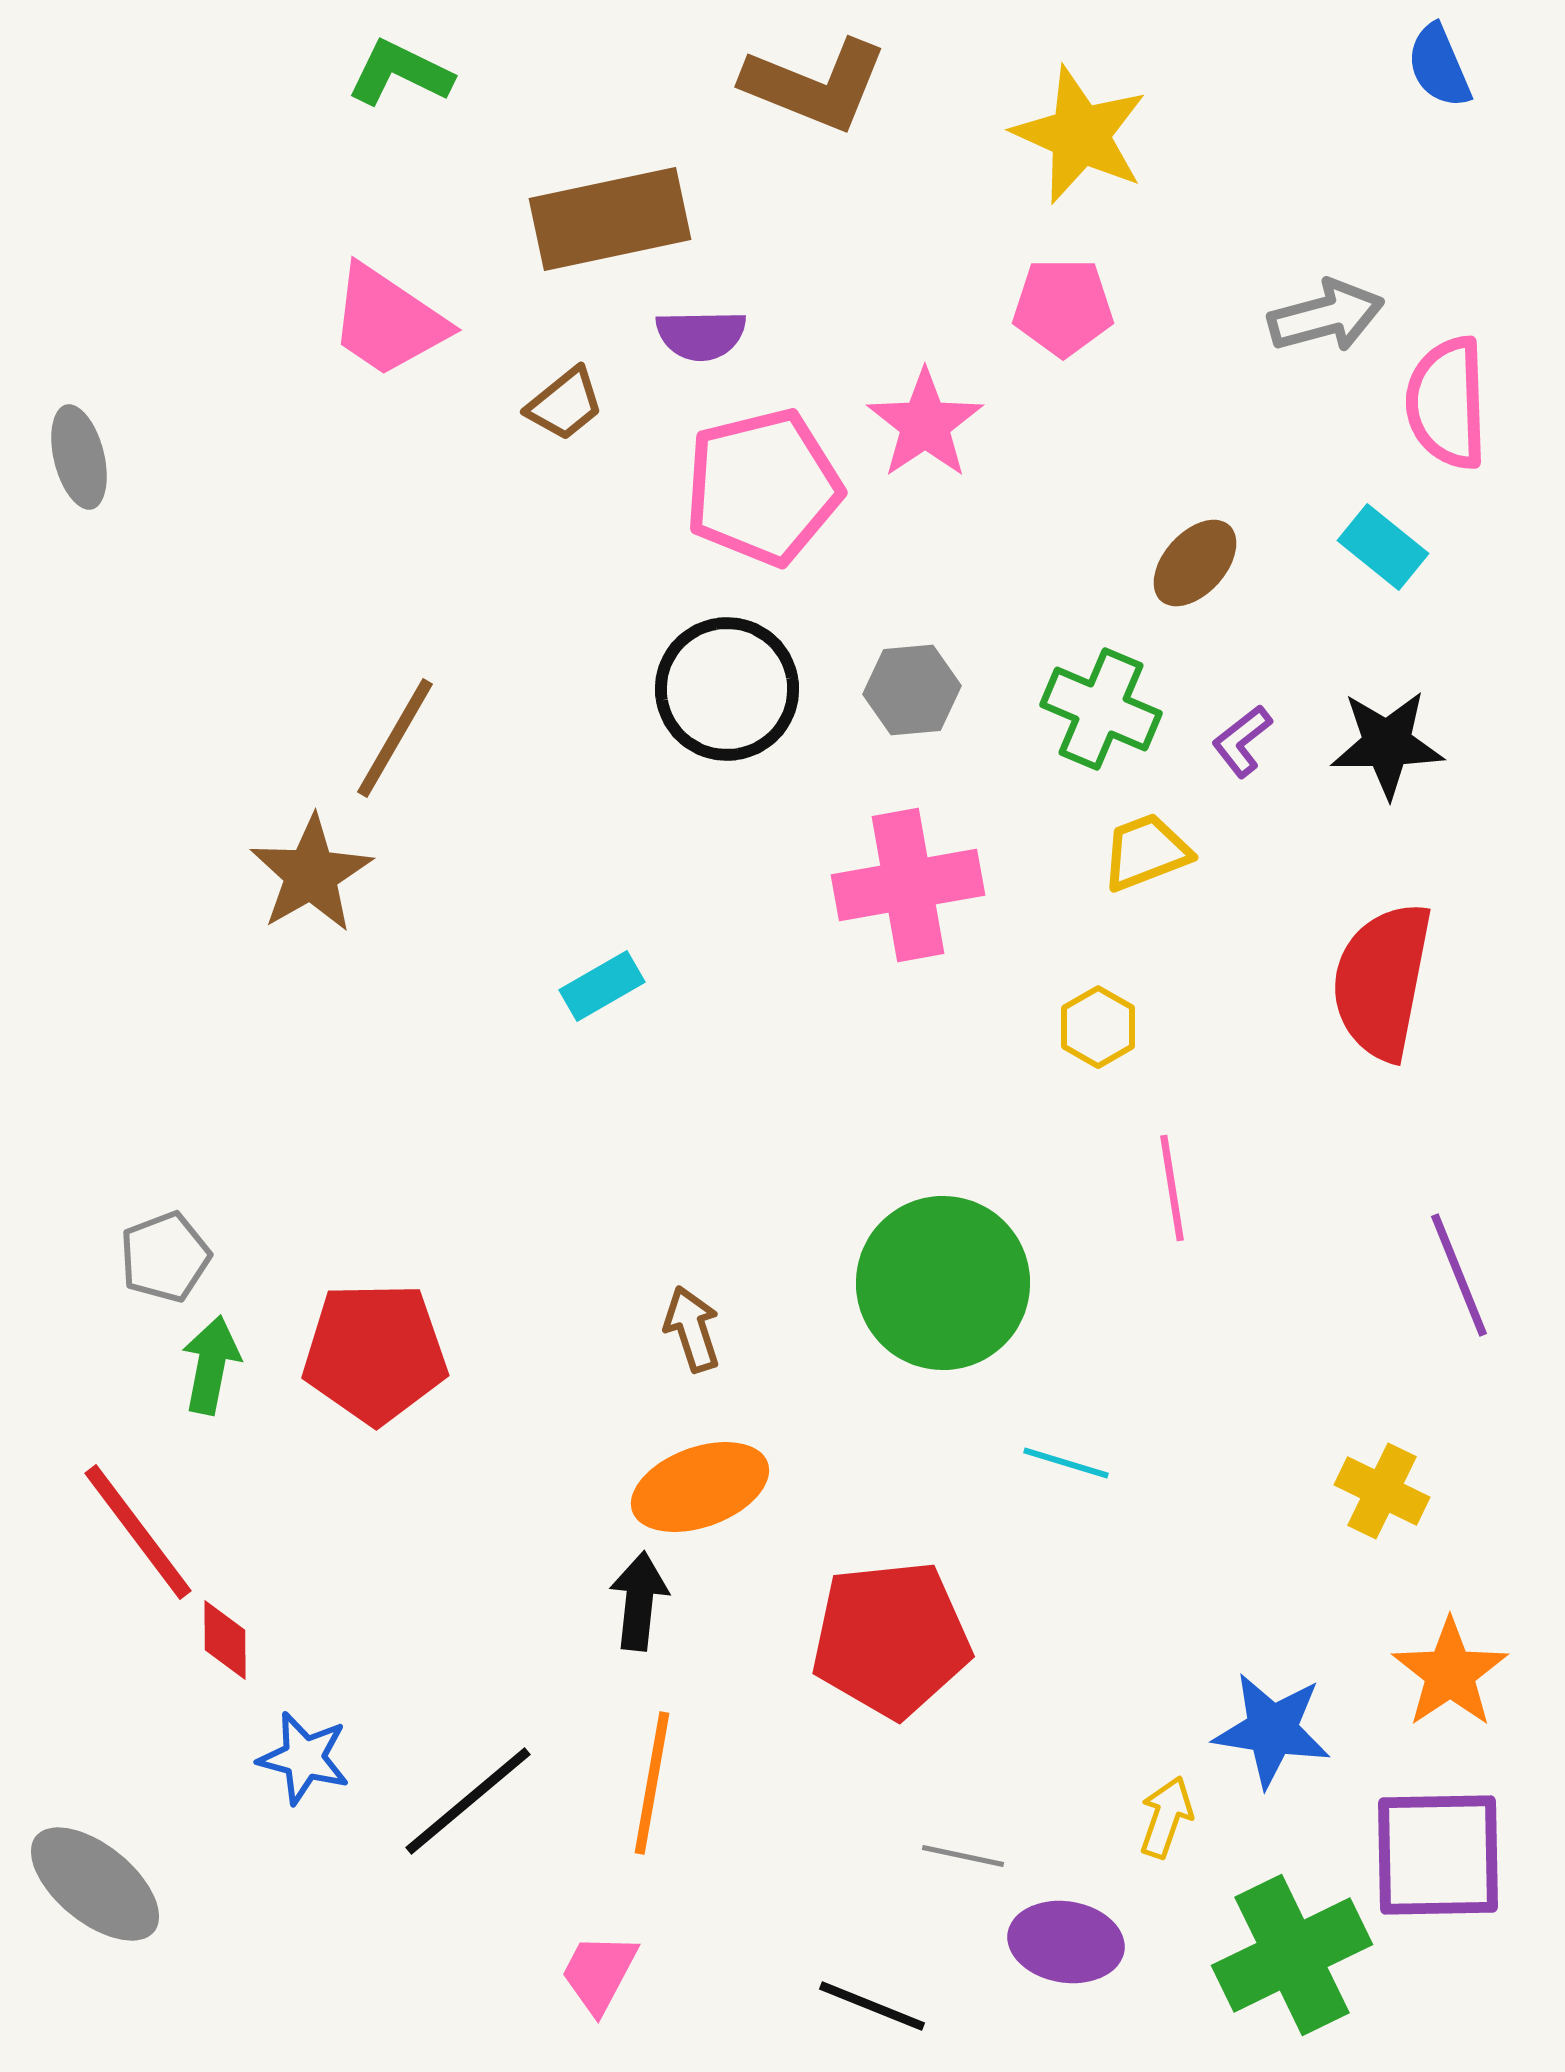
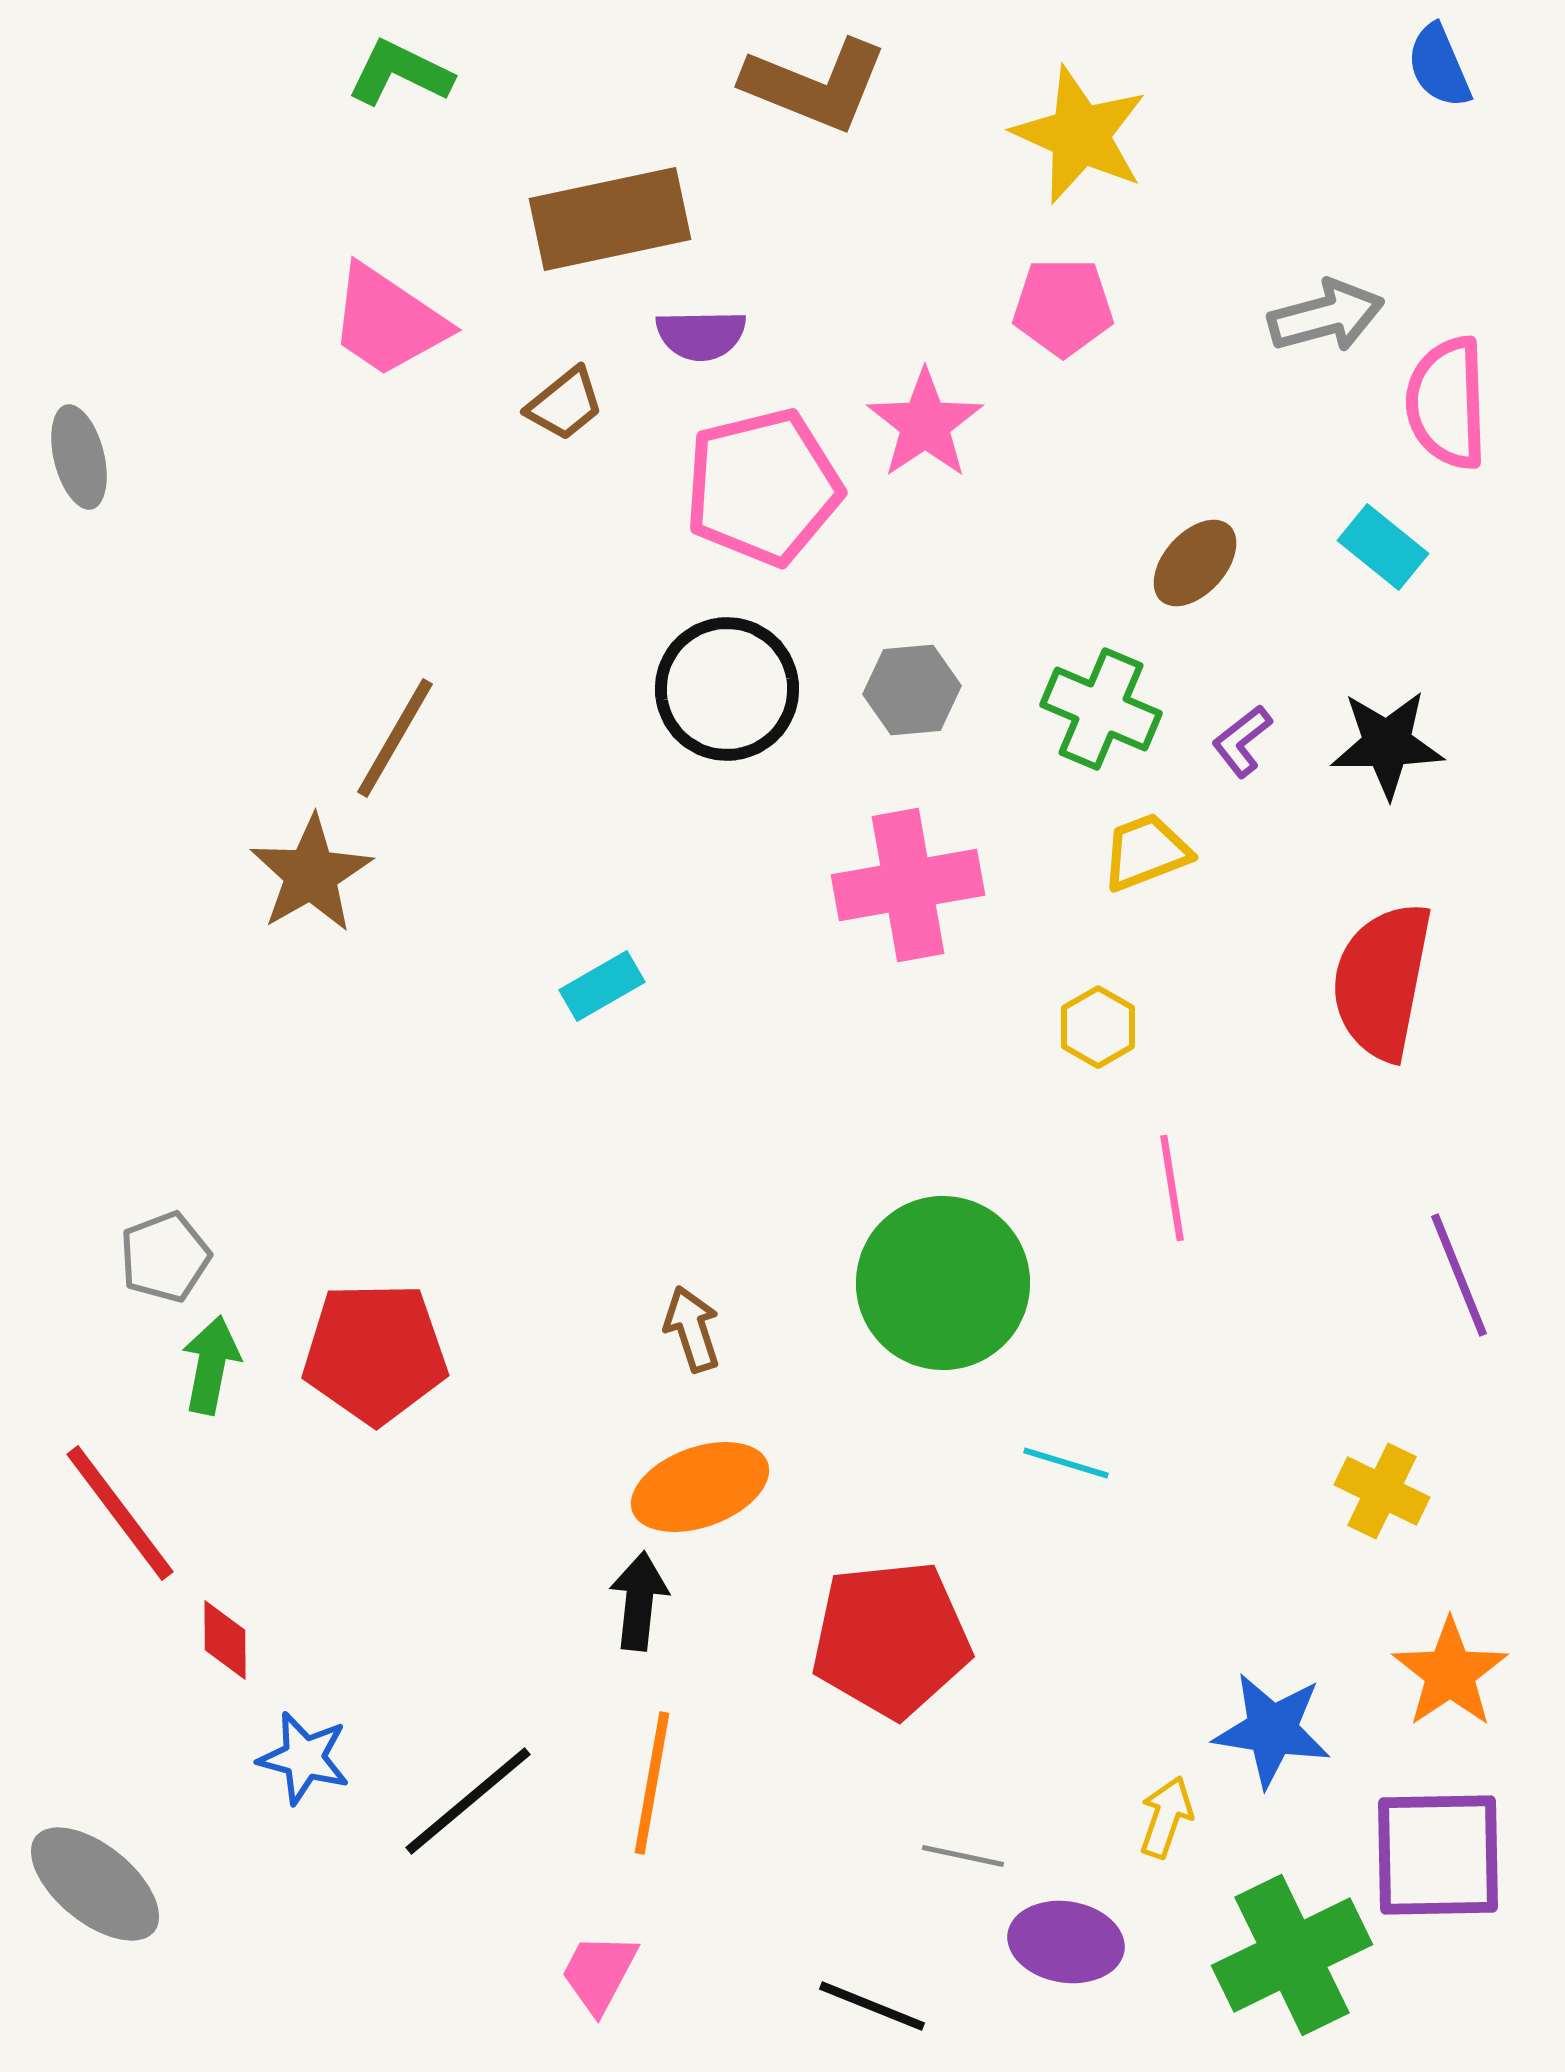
red line at (138, 1532): moved 18 px left, 19 px up
